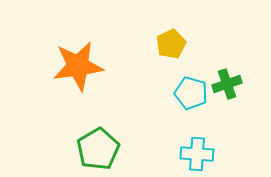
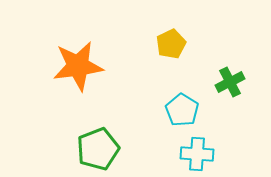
green cross: moved 3 px right, 2 px up; rotated 8 degrees counterclockwise
cyan pentagon: moved 9 px left, 17 px down; rotated 16 degrees clockwise
green pentagon: rotated 9 degrees clockwise
